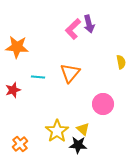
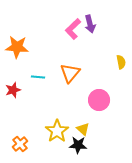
purple arrow: moved 1 px right
pink circle: moved 4 px left, 4 px up
